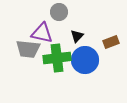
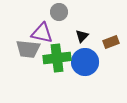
black triangle: moved 5 px right
blue circle: moved 2 px down
